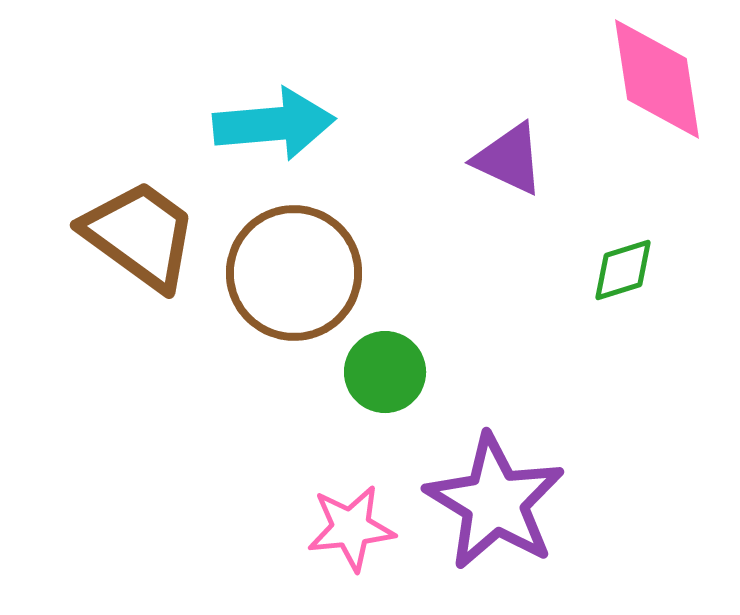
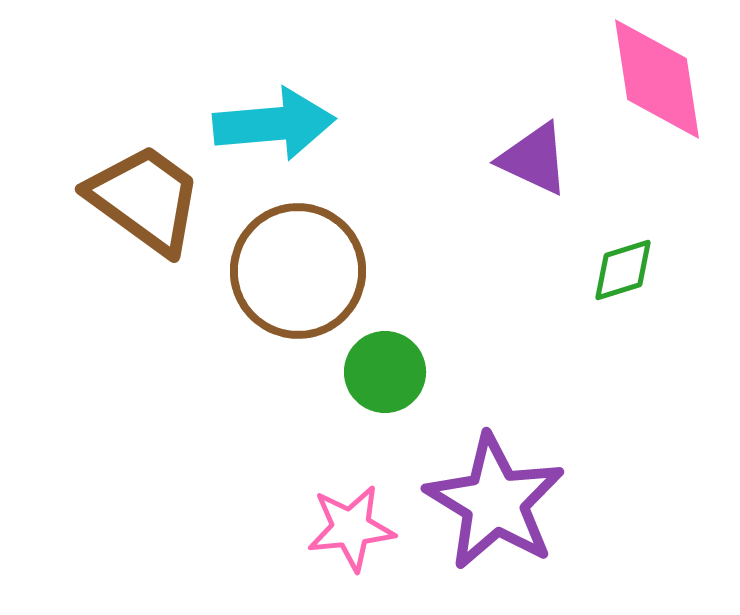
purple triangle: moved 25 px right
brown trapezoid: moved 5 px right, 36 px up
brown circle: moved 4 px right, 2 px up
